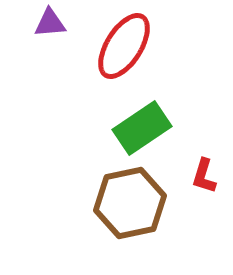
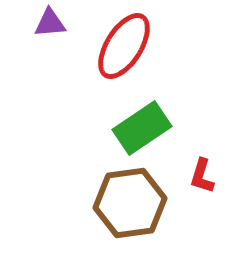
red L-shape: moved 2 px left
brown hexagon: rotated 4 degrees clockwise
